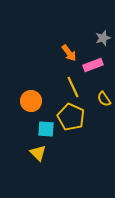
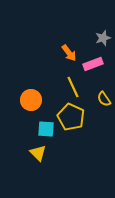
pink rectangle: moved 1 px up
orange circle: moved 1 px up
